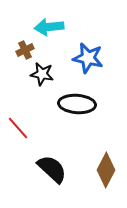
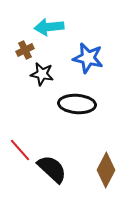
red line: moved 2 px right, 22 px down
